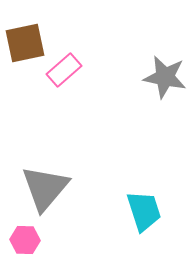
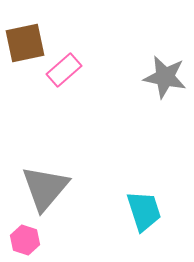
pink hexagon: rotated 16 degrees clockwise
